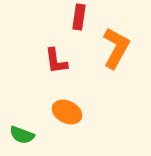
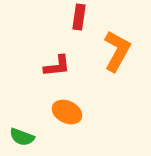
orange L-shape: moved 1 px right, 3 px down
red L-shape: moved 1 px right, 5 px down; rotated 88 degrees counterclockwise
green semicircle: moved 2 px down
